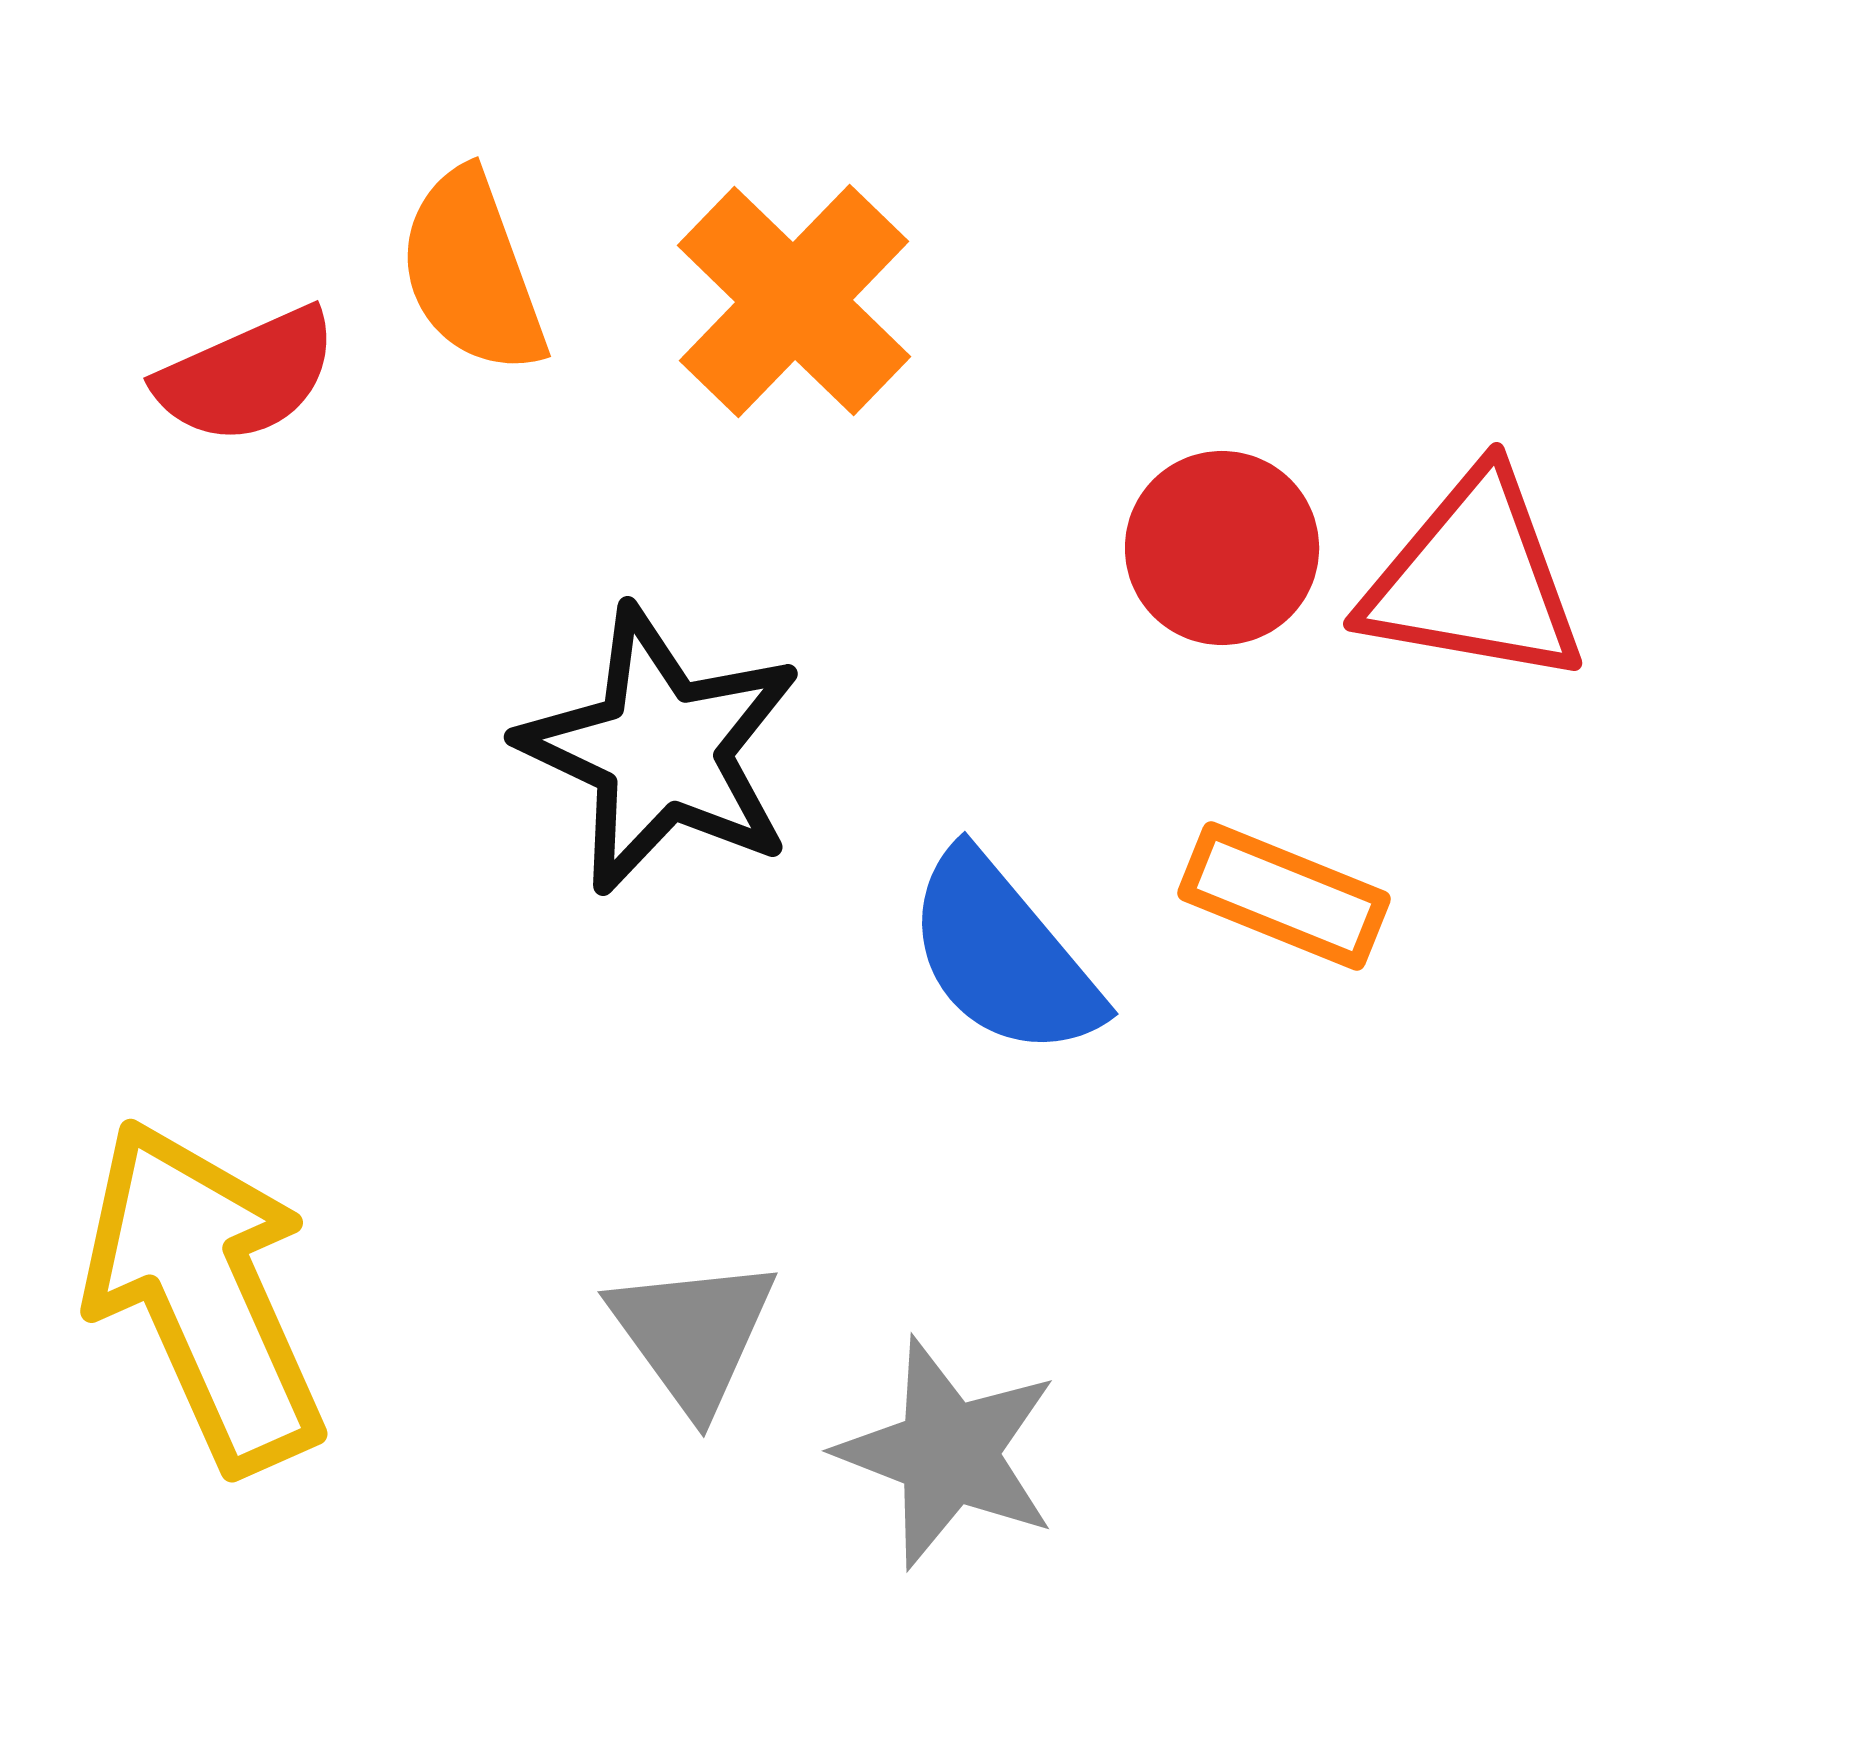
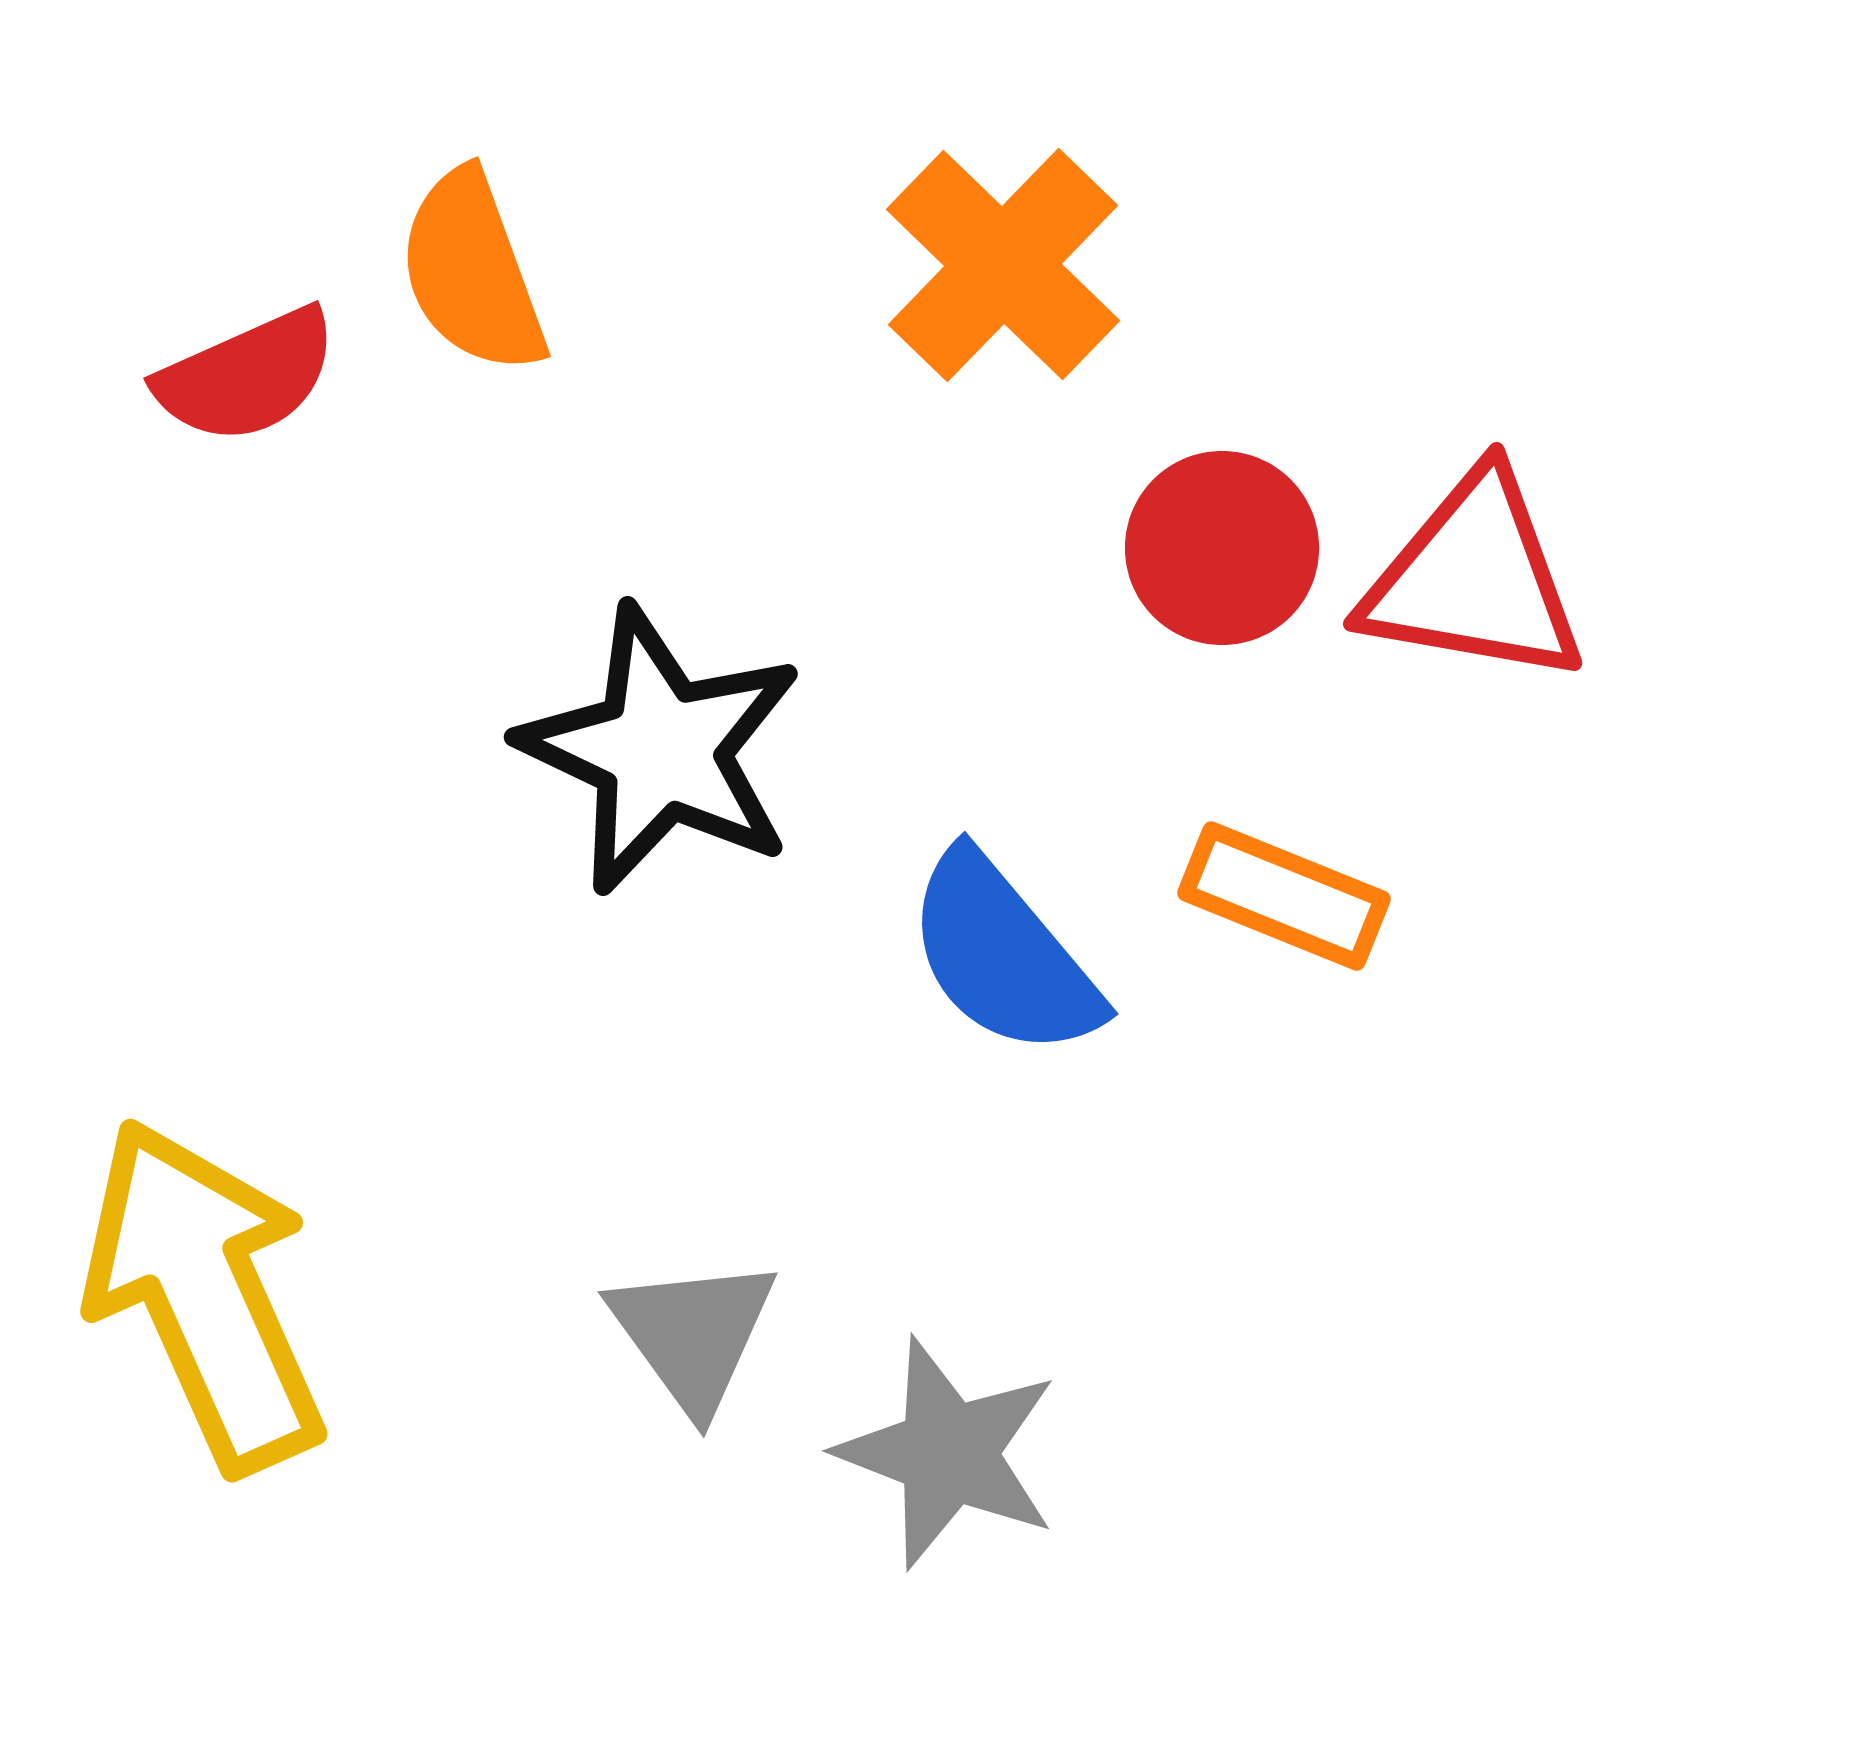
orange cross: moved 209 px right, 36 px up
